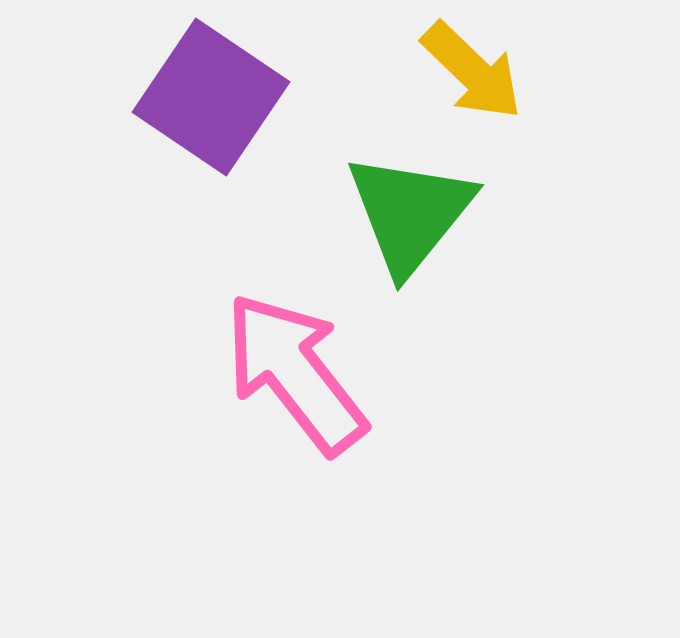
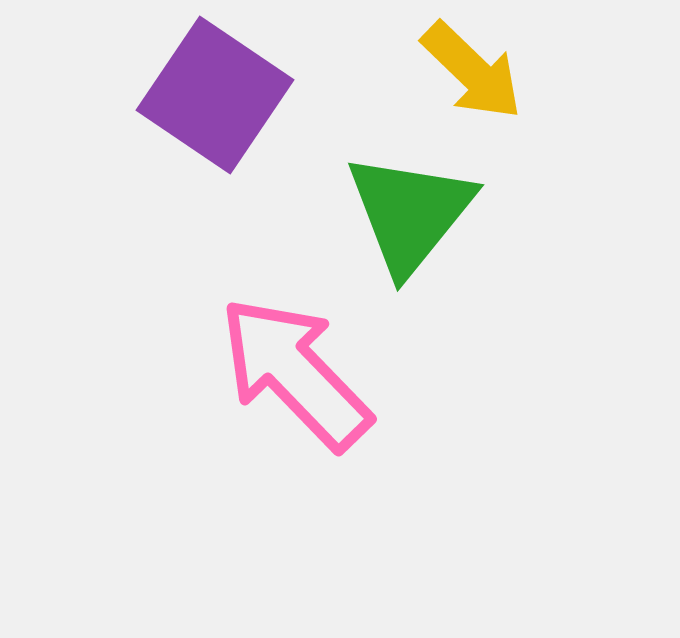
purple square: moved 4 px right, 2 px up
pink arrow: rotated 6 degrees counterclockwise
